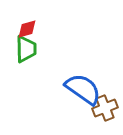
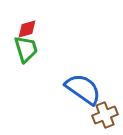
green trapezoid: rotated 16 degrees counterclockwise
brown cross: moved 7 px down
